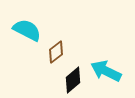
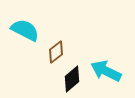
cyan semicircle: moved 2 px left
black diamond: moved 1 px left, 1 px up
